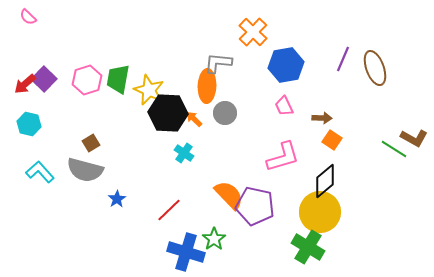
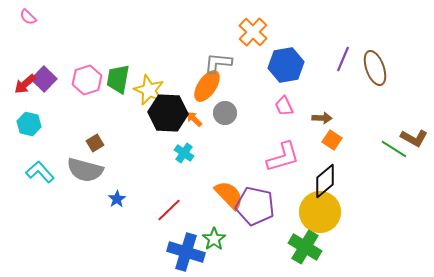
orange ellipse: rotated 32 degrees clockwise
brown square: moved 4 px right
green cross: moved 3 px left
